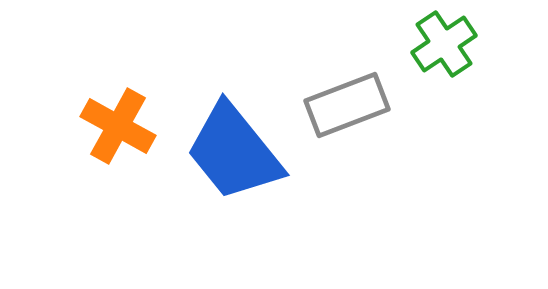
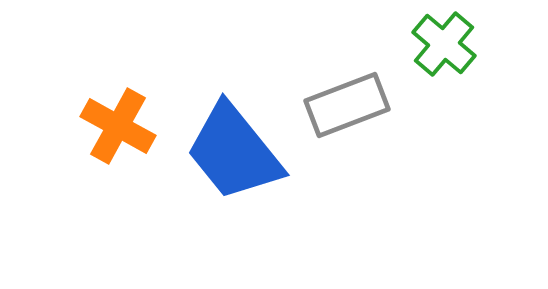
green cross: rotated 16 degrees counterclockwise
